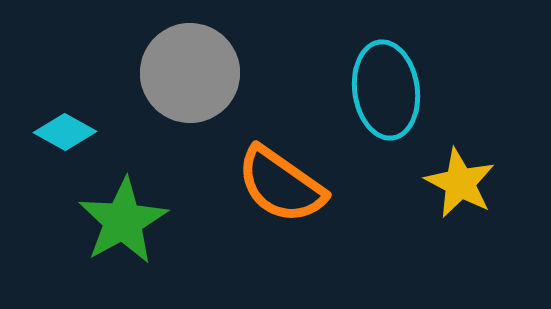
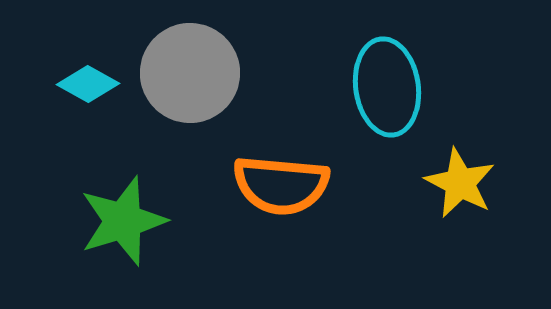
cyan ellipse: moved 1 px right, 3 px up
cyan diamond: moved 23 px right, 48 px up
orange semicircle: rotated 30 degrees counterclockwise
green star: rotated 12 degrees clockwise
